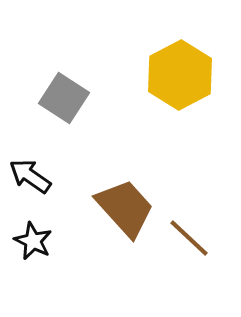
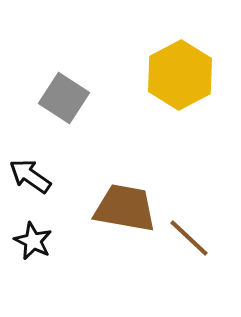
brown trapezoid: rotated 38 degrees counterclockwise
